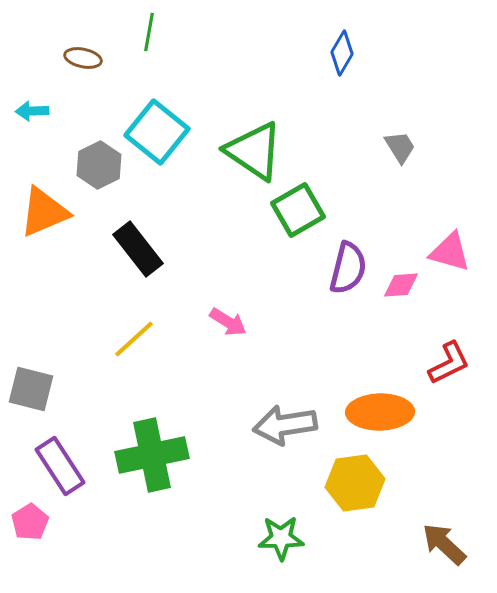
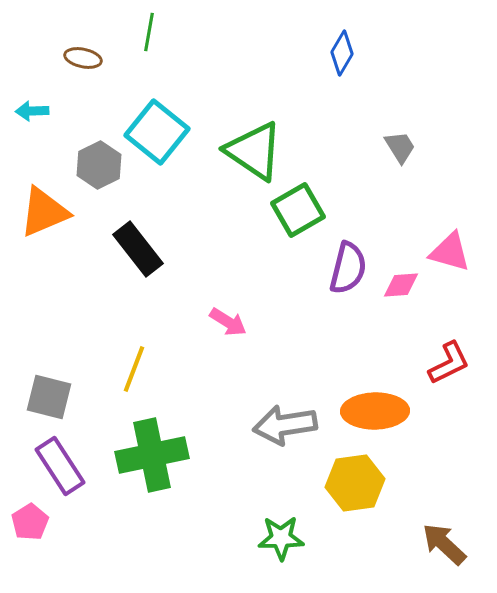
yellow line: moved 30 px down; rotated 27 degrees counterclockwise
gray square: moved 18 px right, 8 px down
orange ellipse: moved 5 px left, 1 px up
